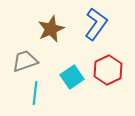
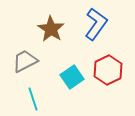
brown star: rotated 16 degrees counterclockwise
gray trapezoid: rotated 8 degrees counterclockwise
cyan line: moved 2 px left, 6 px down; rotated 25 degrees counterclockwise
